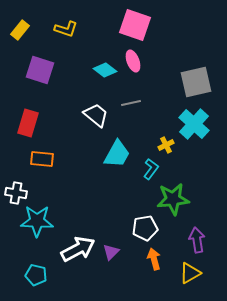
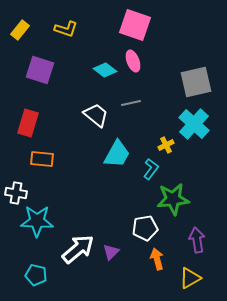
white arrow: rotated 12 degrees counterclockwise
orange arrow: moved 3 px right
yellow triangle: moved 5 px down
